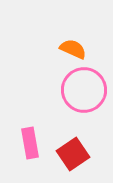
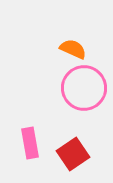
pink circle: moved 2 px up
